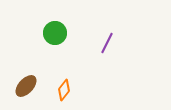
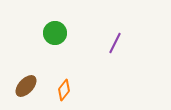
purple line: moved 8 px right
